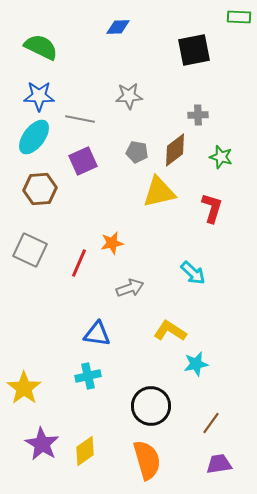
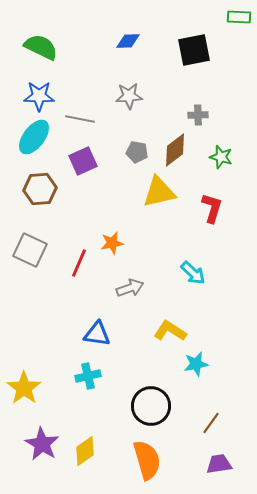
blue diamond: moved 10 px right, 14 px down
